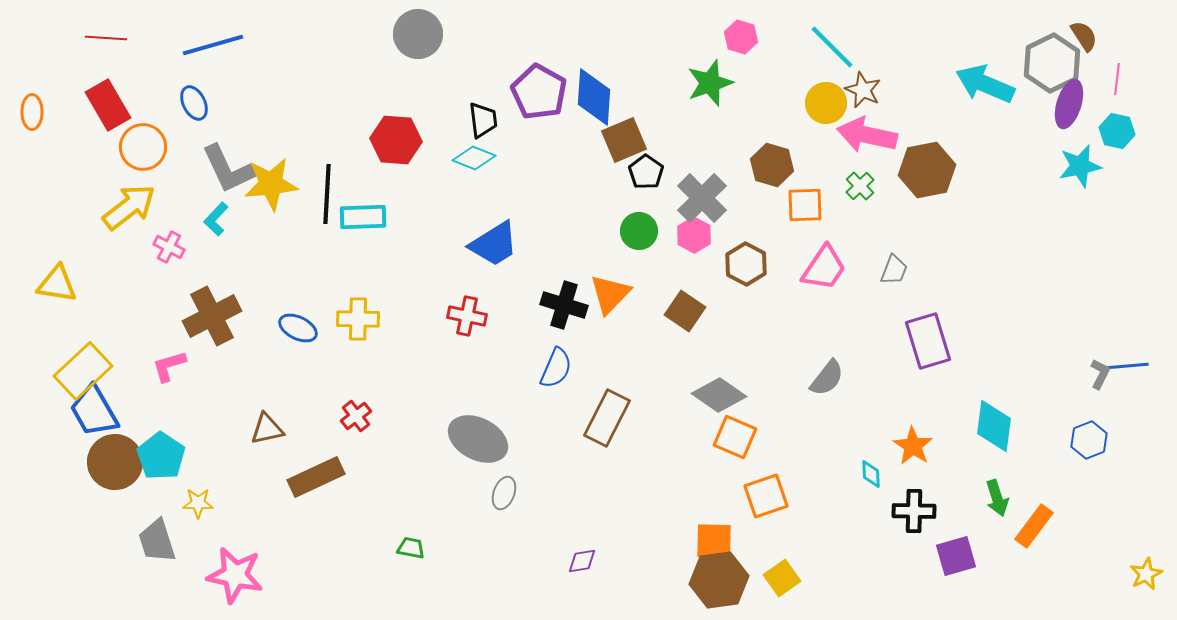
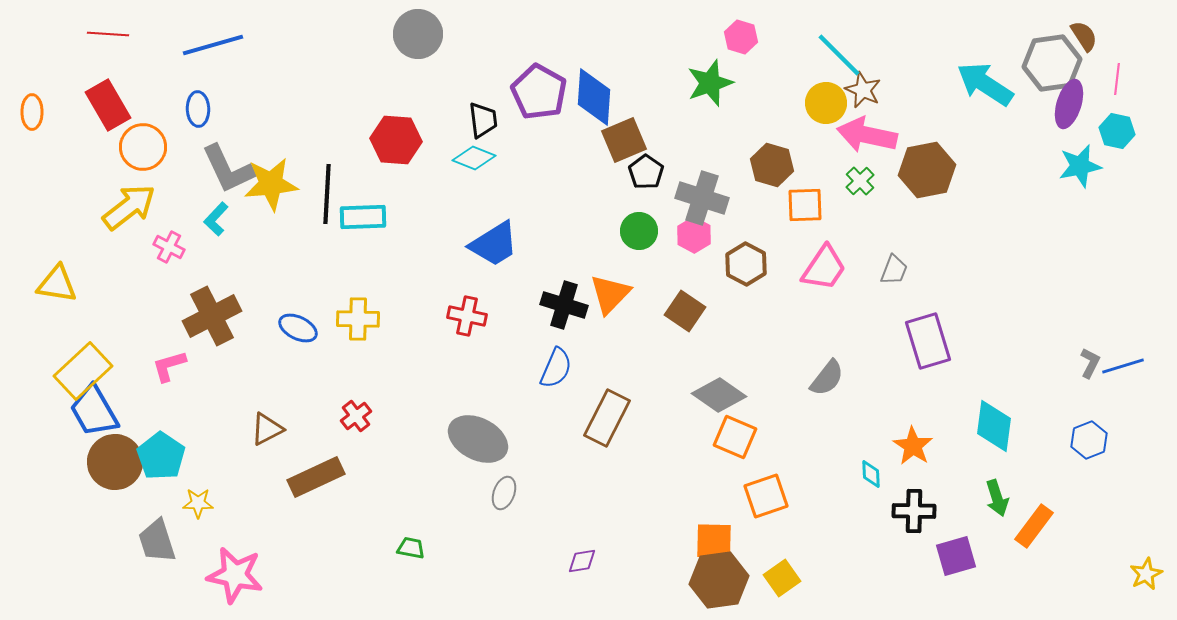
red line at (106, 38): moved 2 px right, 4 px up
cyan line at (832, 47): moved 7 px right, 8 px down
gray hexagon at (1052, 63): rotated 18 degrees clockwise
cyan arrow at (985, 84): rotated 10 degrees clockwise
blue ellipse at (194, 103): moved 4 px right, 6 px down; rotated 24 degrees clockwise
green cross at (860, 186): moved 5 px up
gray cross at (702, 198): rotated 27 degrees counterclockwise
blue line at (1127, 366): moved 4 px left; rotated 12 degrees counterclockwise
gray L-shape at (1100, 374): moved 10 px left, 11 px up
brown triangle at (267, 429): rotated 15 degrees counterclockwise
